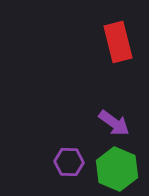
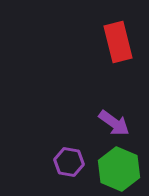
purple hexagon: rotated 8 degrees clockwise
green hexagon: moved 2 px right
